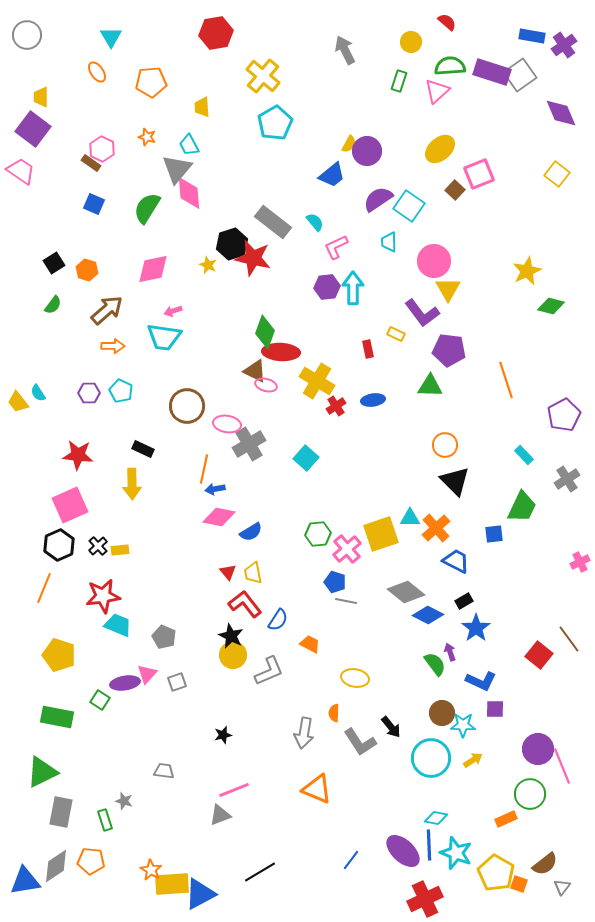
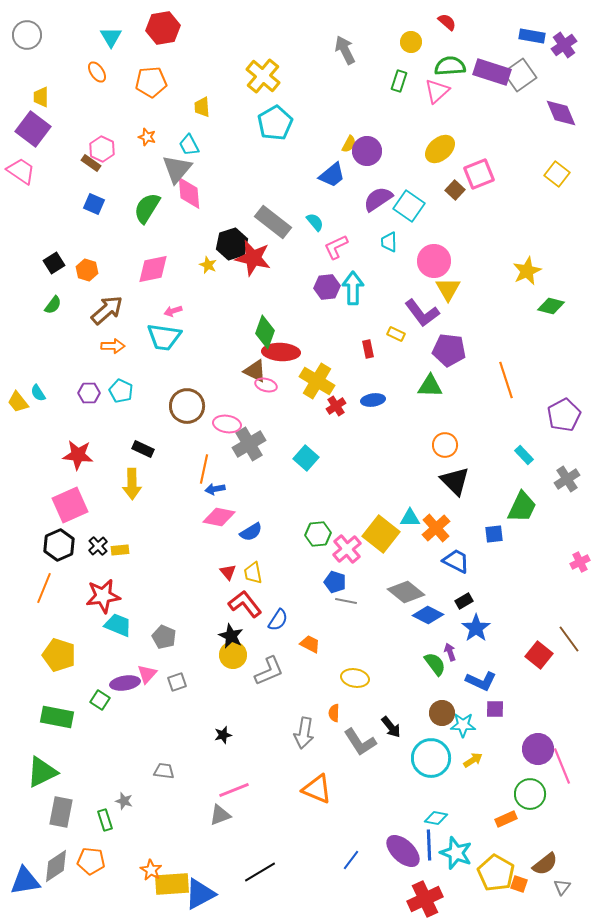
red hexagon at (216, 33): moved 53 px left, 5 px up
yellow square at (381, 534): rotated 33 degrees counterclockwise
